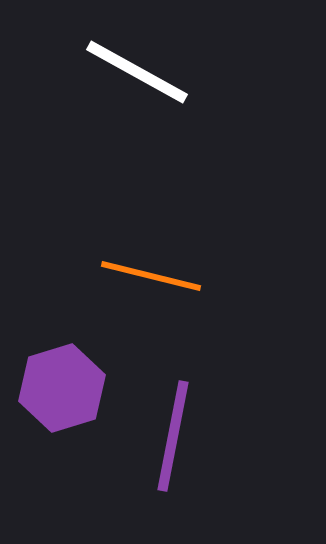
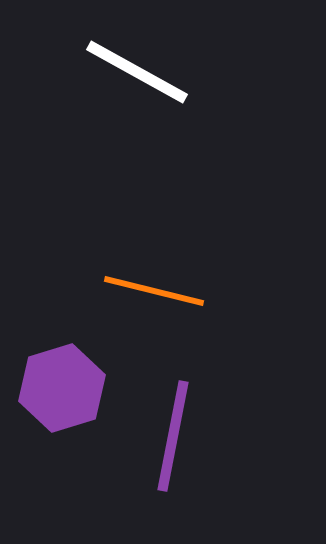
orange line: moved 3 px right, 15 px down
